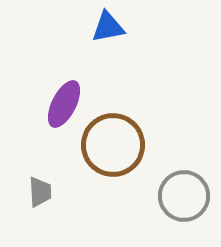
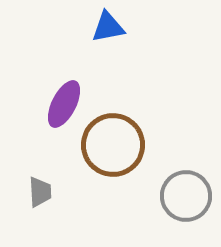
gray circle: moved 2 px right
